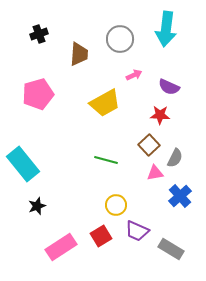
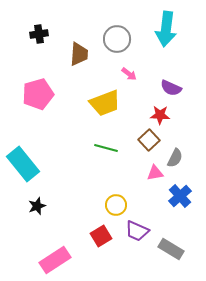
black cross: rotated 12 degrees clockwise
gray circle: moved 3 px left
pink arrow: moved 5 px left, 1 px up; rotated 63 degrees clockwise
purple semicircle: moved 2 px right, 1 px down
yellow trapezoid: rotated 8 degrees clockwise
brown square: moved 5 px up
green line: moved 12 px up
pink rectangle: moved 6 px left, 13 px down
